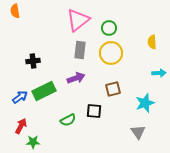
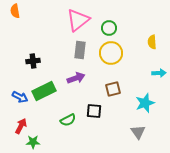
blue arrow: rotated 63 degrees clockwise
